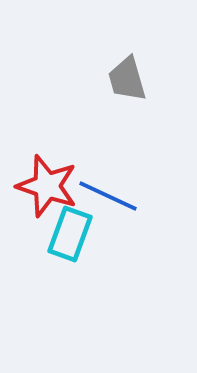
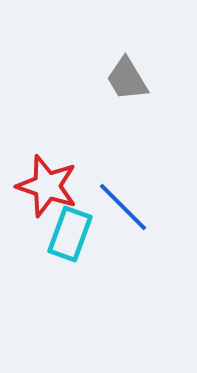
gray trapezoid: rotated 15 degrees counterclockwise
blue line: moved 15 px right, 11 px down; rotated 20 degrees clockwise
